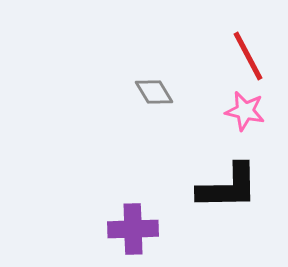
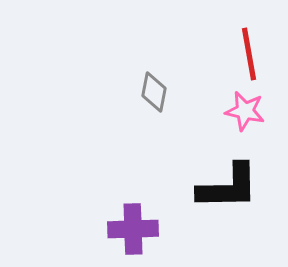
red line: moved 1 px right, 2 px up; rotated 18 degrees clockwise
gray diamond: rotated 42 degrees clockwise
